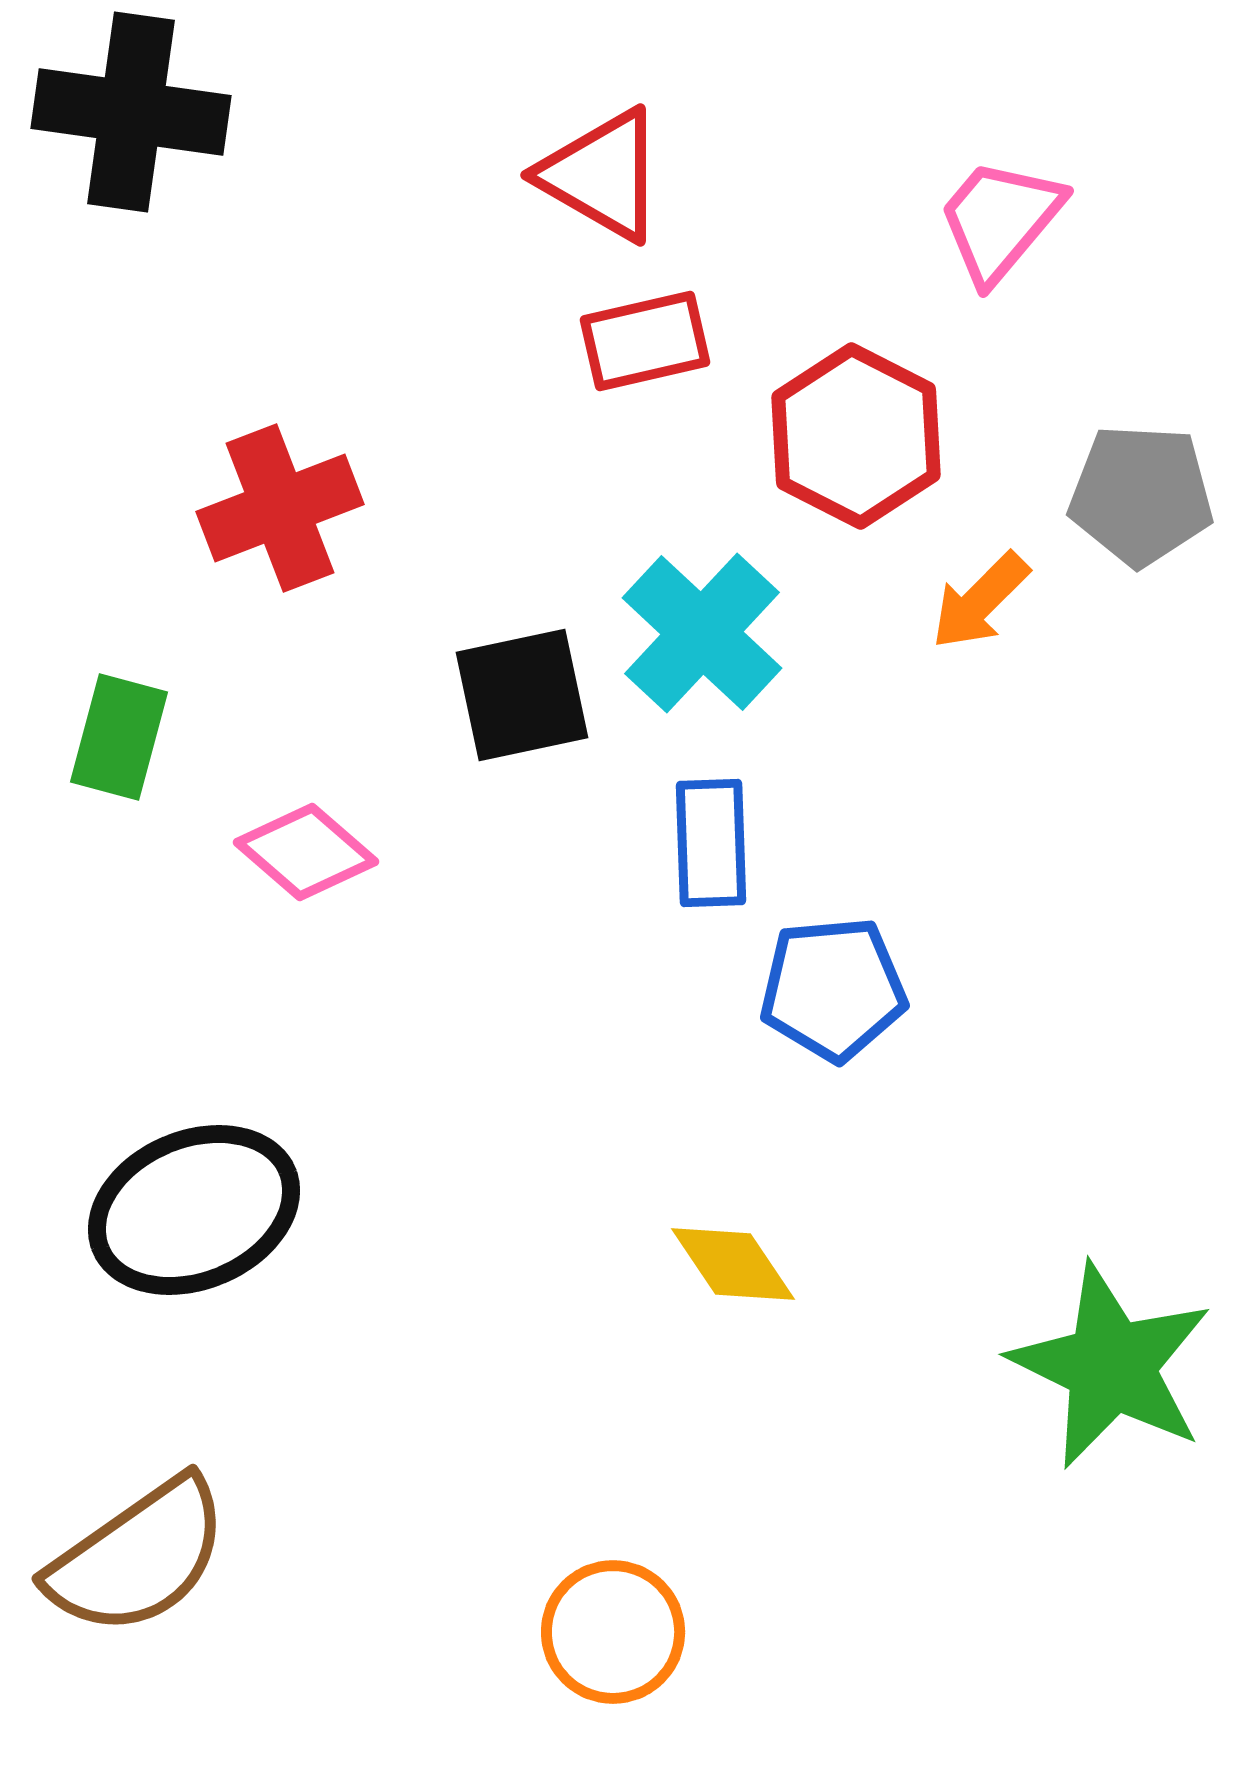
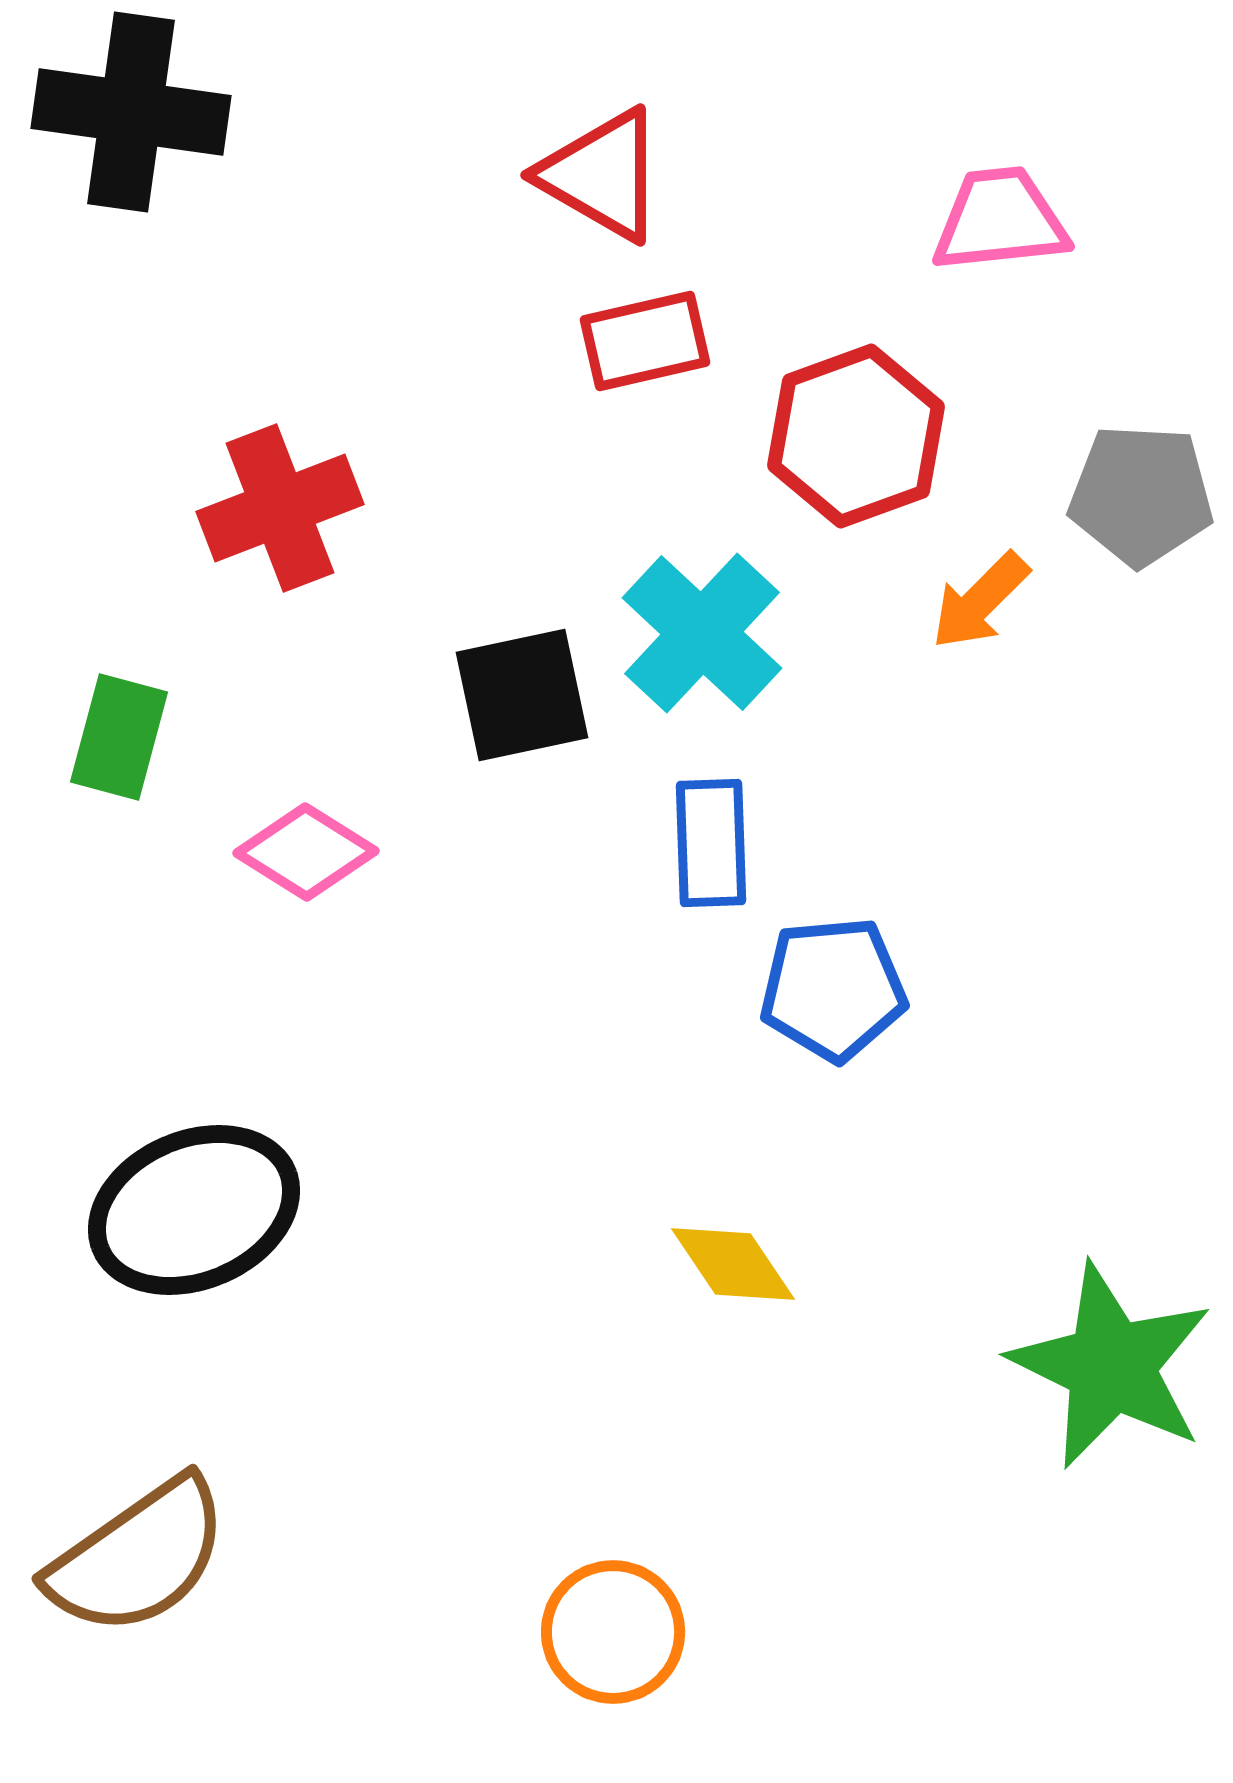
pink trapezoid: rotated 44 degrees clockwise
red hexagon: rotated 13 degrees clockwise
pink diamond: rotated 9 degrees counterclockwise
